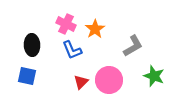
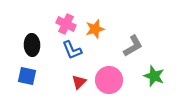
orange star: rotated 18 degrees clockwise
red triangle: moved 2 px left
